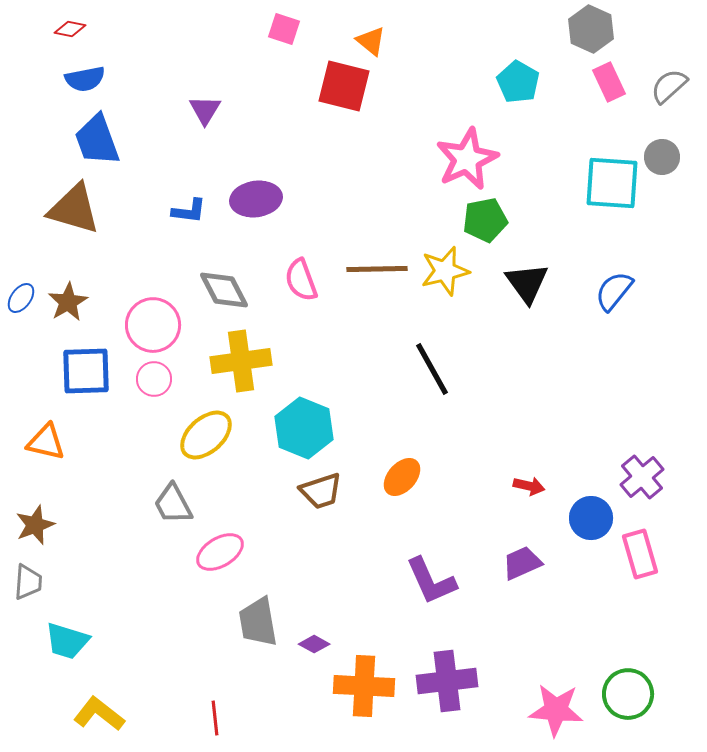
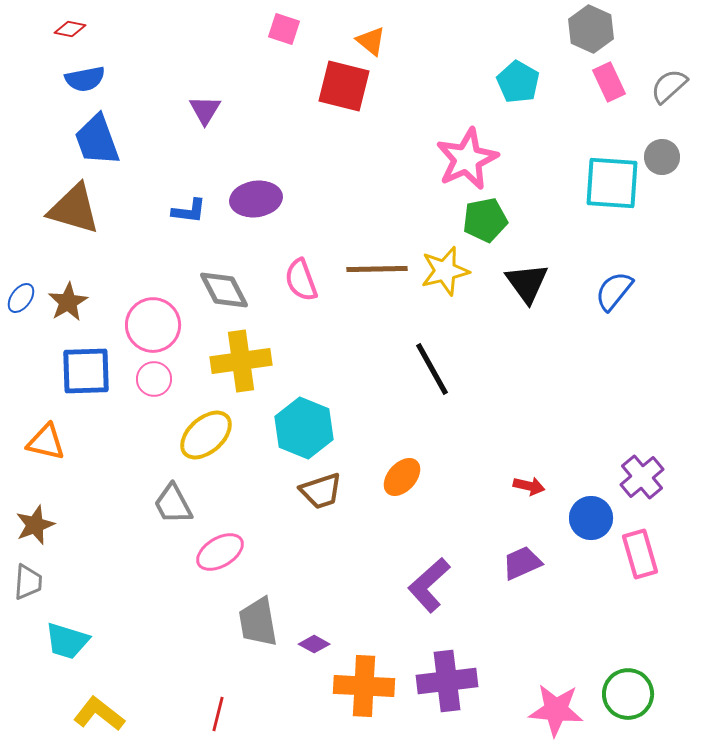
purple L-shape at (431, 581): moved 2 px left, 4 px down; rotated 72 degrees clockwise
red line at (215, 718): moved 3 px right, 4 px up; rotated 20 degrees clockwise
